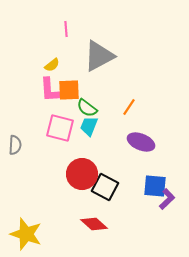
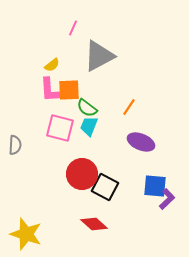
pink line: moved 7 px right, 1 px up; rotated 28 degrees clockwise
